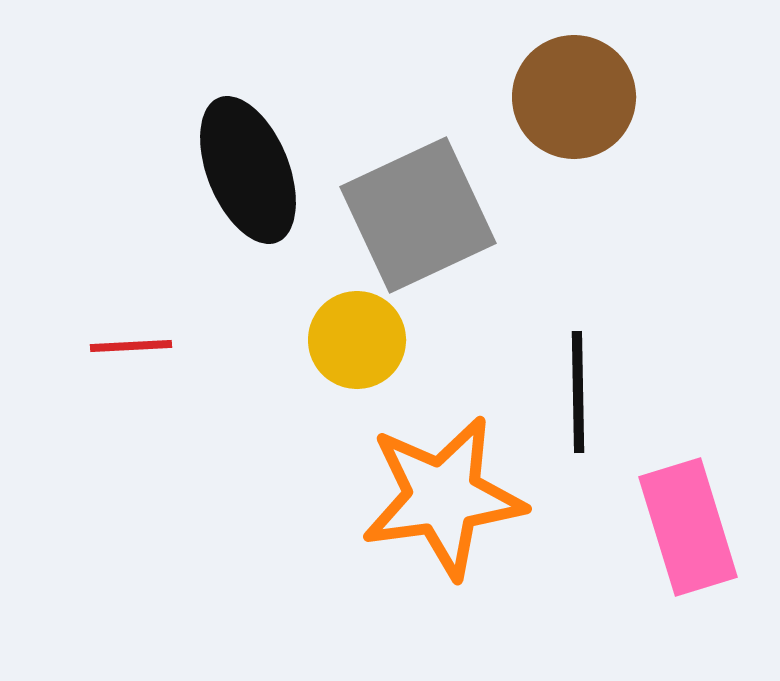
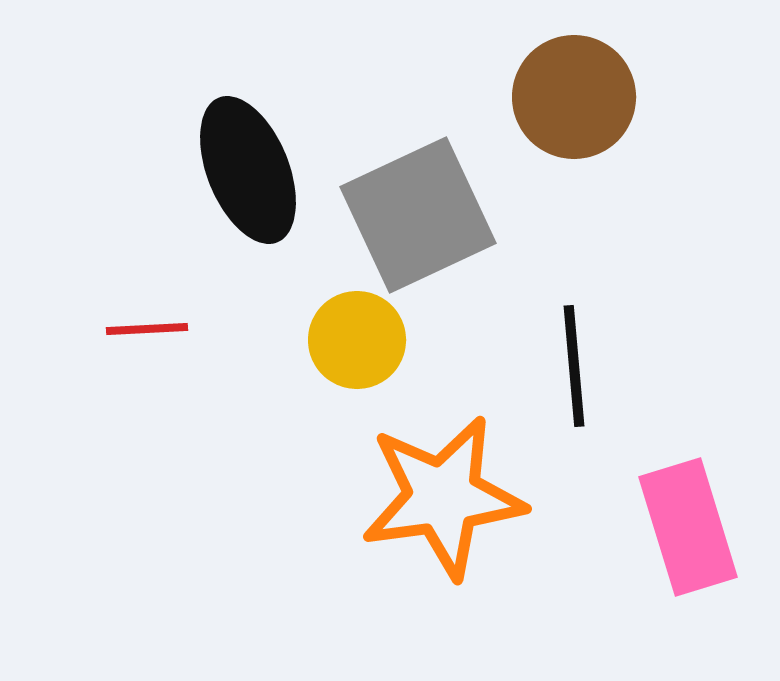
red line: moved 16 px right, 17 px up
black line: moved 4 px left, 26 px up; rotated 4 degrees counterclockwise
